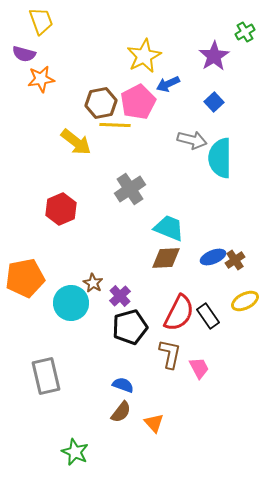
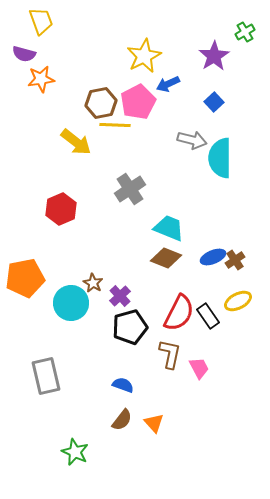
brown diamond: rotated 24 degrees clockwise
yellow ellipse: moved 7 px left
brown semicircle: moved 1 px right, 8 px down
